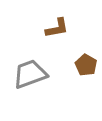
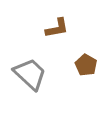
gray trapezoid: rotated 63 degrees clockwise
